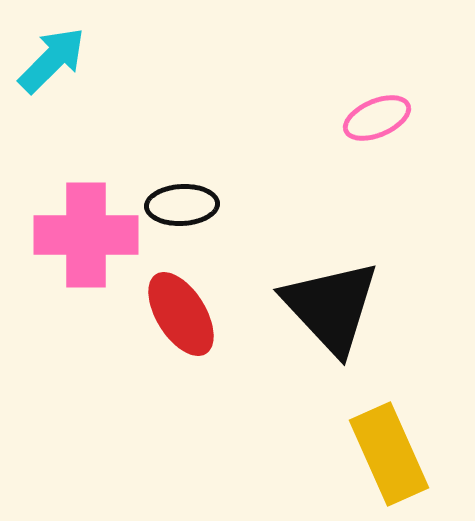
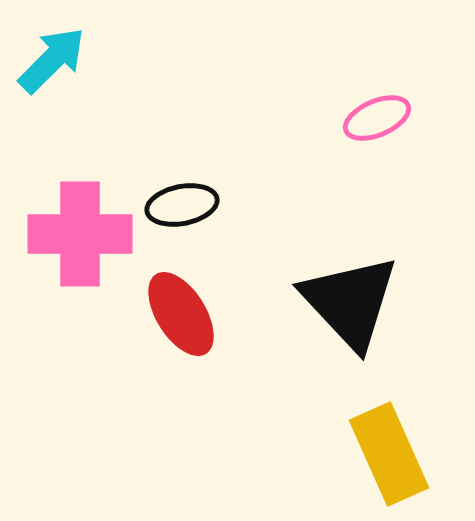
black ellipse: rotated 8 degrees counterclockwise
pink cross: moved 6 px left, 1 px up
black triangle: moved 19 px right, 5 px up
